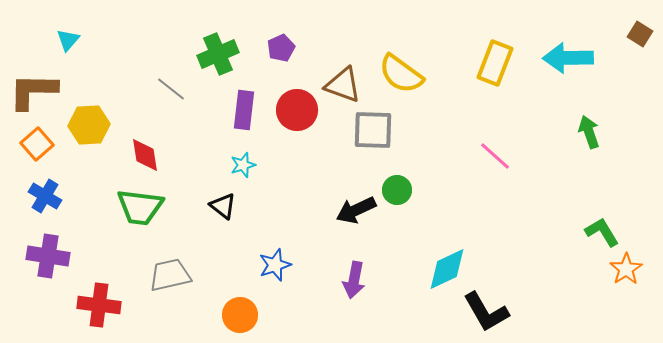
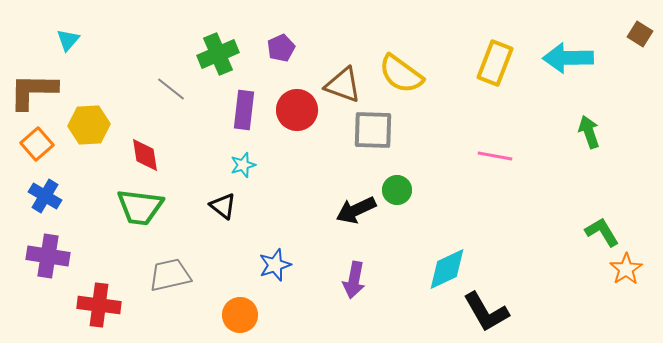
pink line: rotated 32 degrees counterclockwise
